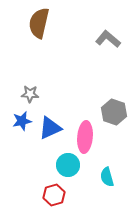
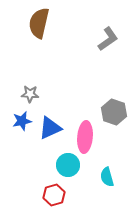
gray L-shape: rotated 105 degrees clockwise
